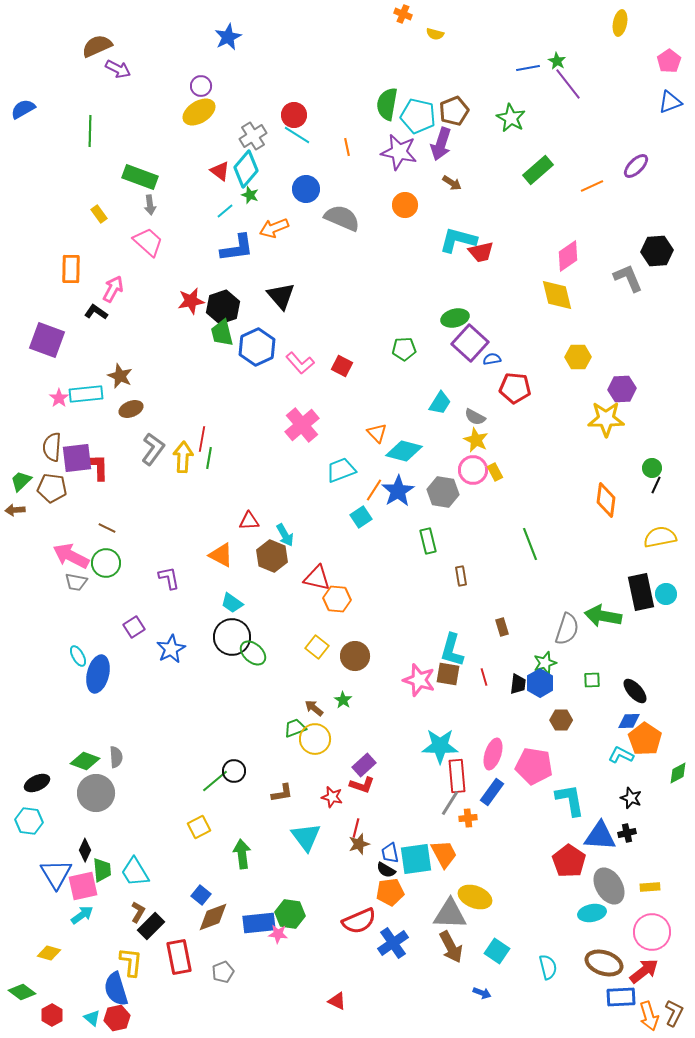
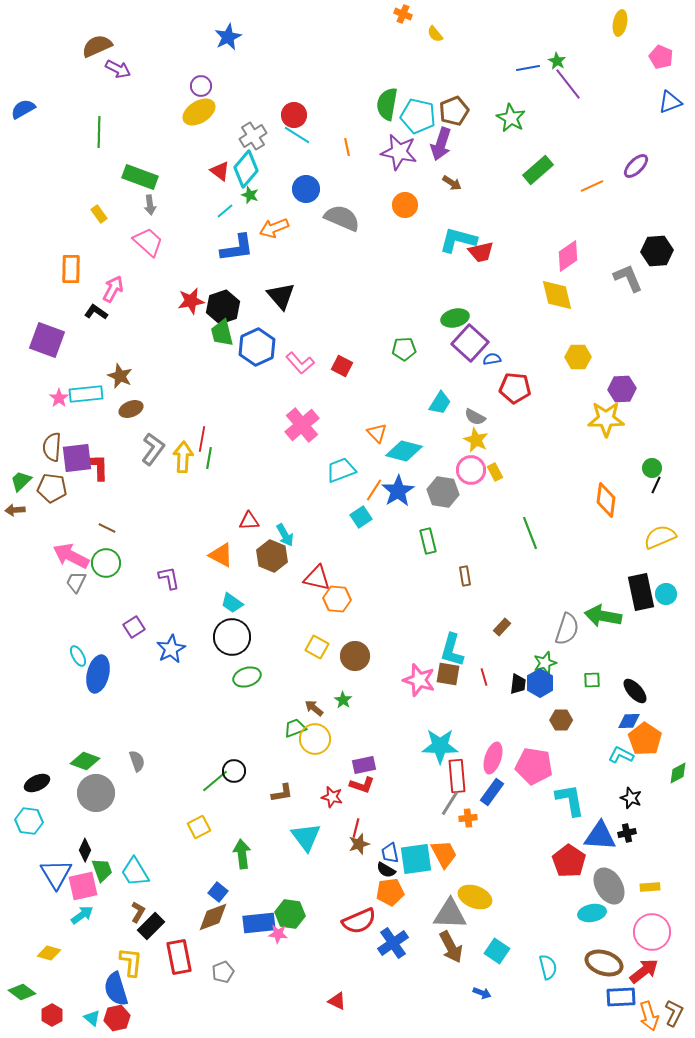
yellow semicircle at (435, 34): rotated 36 degrees clockwise
pink pentagon at (669, 61): moved 8 px left, 4 px up; rotated 15 degrees counterclockwise
green line at (90, 131): moved 9 px right, 1 px down
pink circle at (473, 470): moved 2 px left
yellow semicircle at (660, 537): rotated 12 degrees counterclockwise
green line at (530, 544): moved 11 px up
brown rectangle at (461, 576): moved 4 px right
gray trapezoid at (76, 582): rotated 105 degrees clockwise
brown rectangle at (502, 627): rotated 60 degrees clockwise
yellow square at (317, 647): rotated 10 degrees counterclockwise
green ellipse at (253, 653): moved 6 px left, 24 px down; rotated 60 degrees counterclockwise
pink ellipse at (493, 754): moved 4 px down
gray semicircle at (116, 757): moved 21 px right, 4 px down; rotated 15 degrees counterclockwise
purple rectangle at (364, 765): rotated 30 degrees clockwise
green trapezoid at (102, 870): rotated 15 degrees counterclockwise
blue square at (201, 895): moved 17 px right, 3 px up
